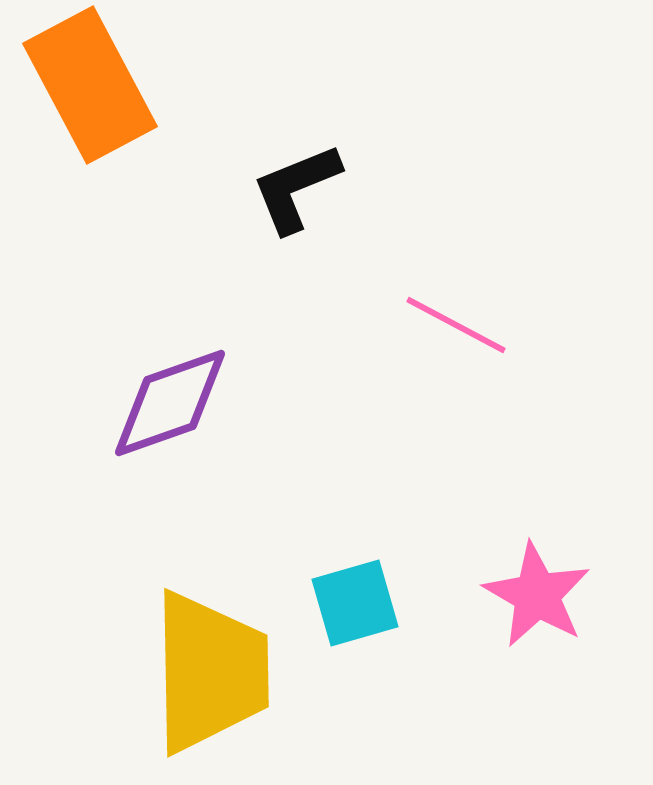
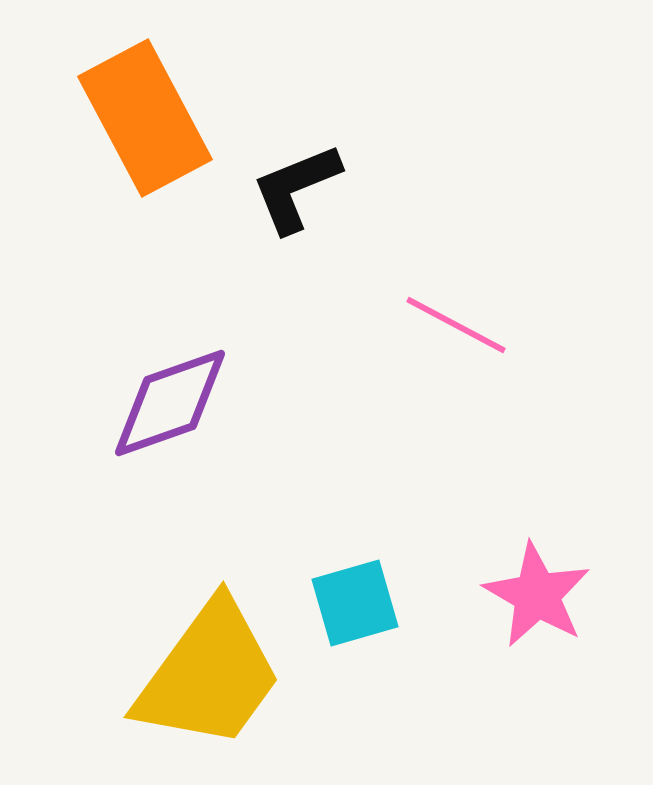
orange rectangle: moved 55 px right, 33 px down
yellow trapezoid: moved 1 px left, 3 px down; rotated 37 degrees clockwise
